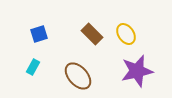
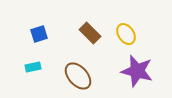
brown rectangle: moved 2 px left, 1 px up
cyan rectangle: rotated 49 degrees clockwise
purple star: rotated 28 degrees clockwise
